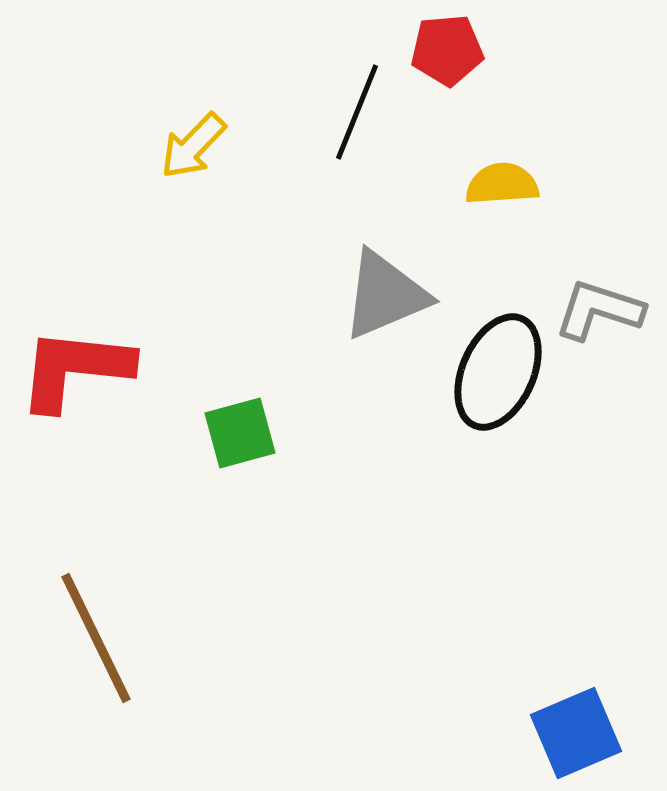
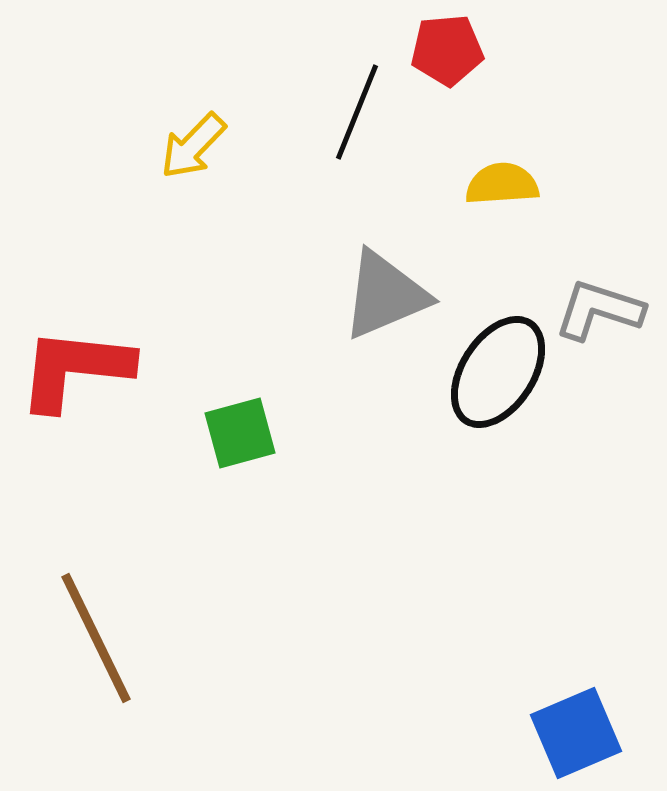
black ellipse: rotated 9 degrees clockwise
